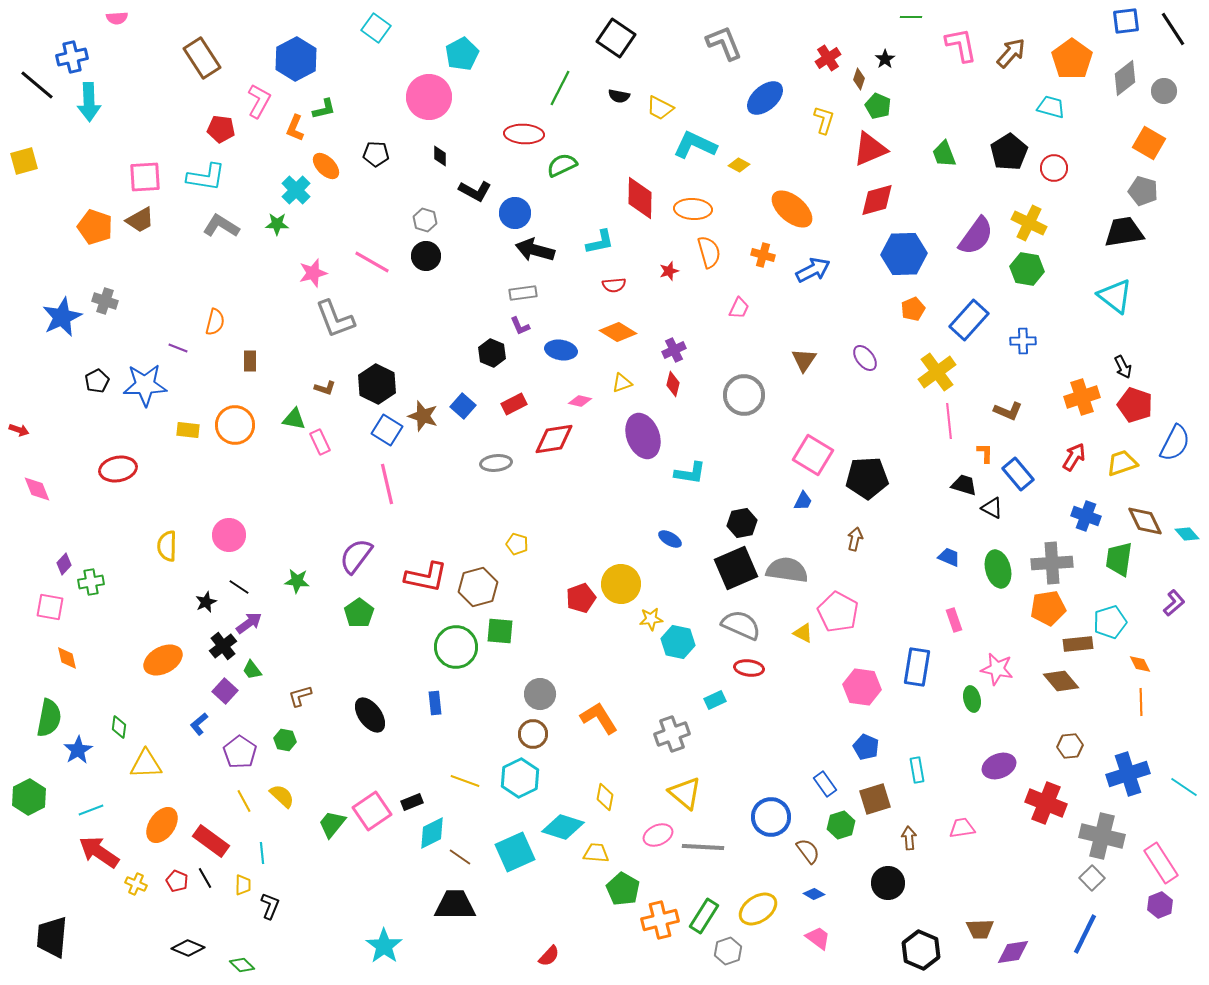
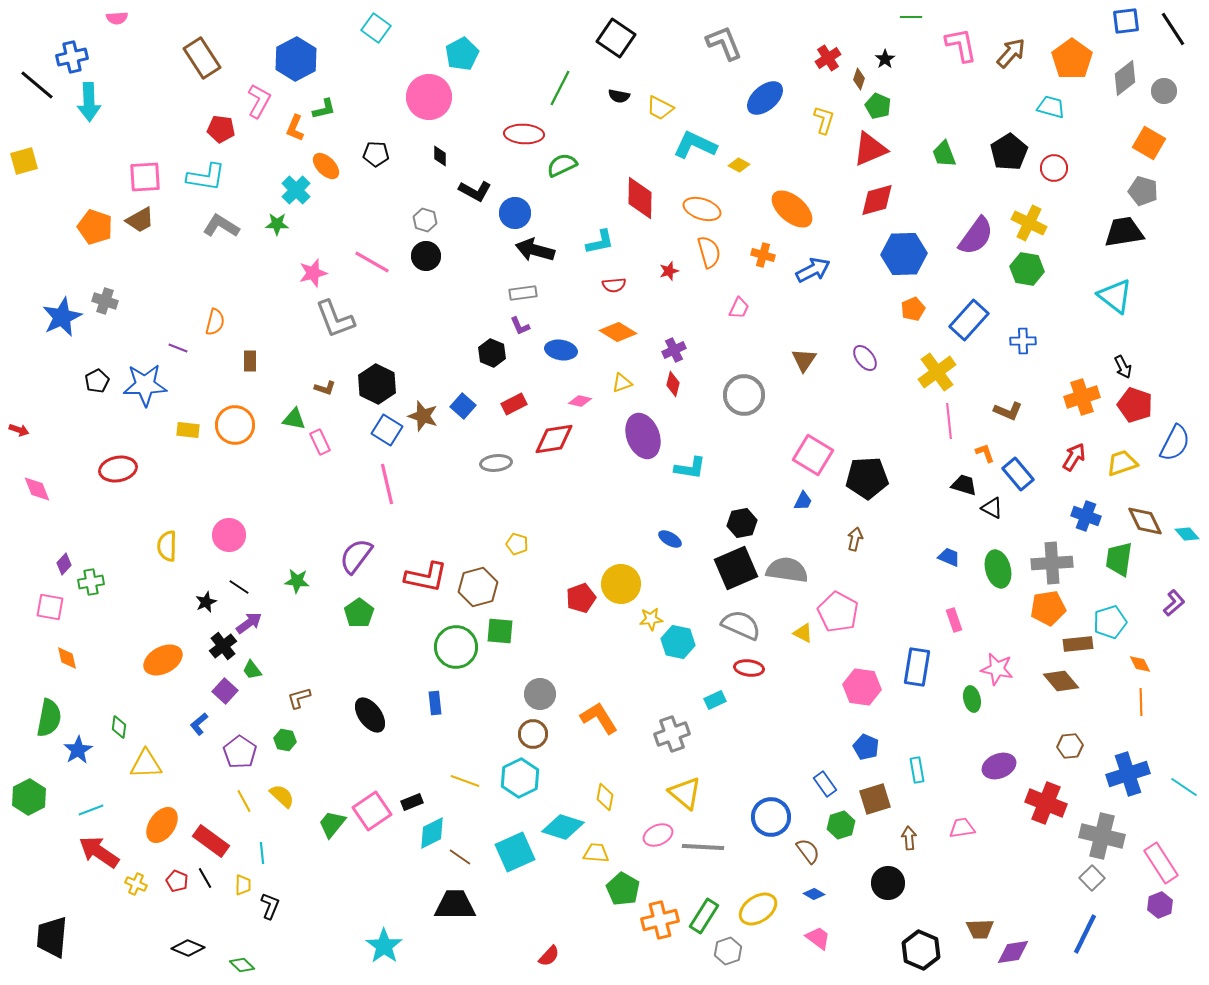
orange ellipse at (693, 209): moved 9 px right; rotated 15 degrees clockwise
orange L-shape at (985, 453): rotated 20 degrees counterclockwise
cyan L-shape at (690, 473): moved 5 px up
brown L-shape at (300, 696): moved 1 px left, 2 px down
